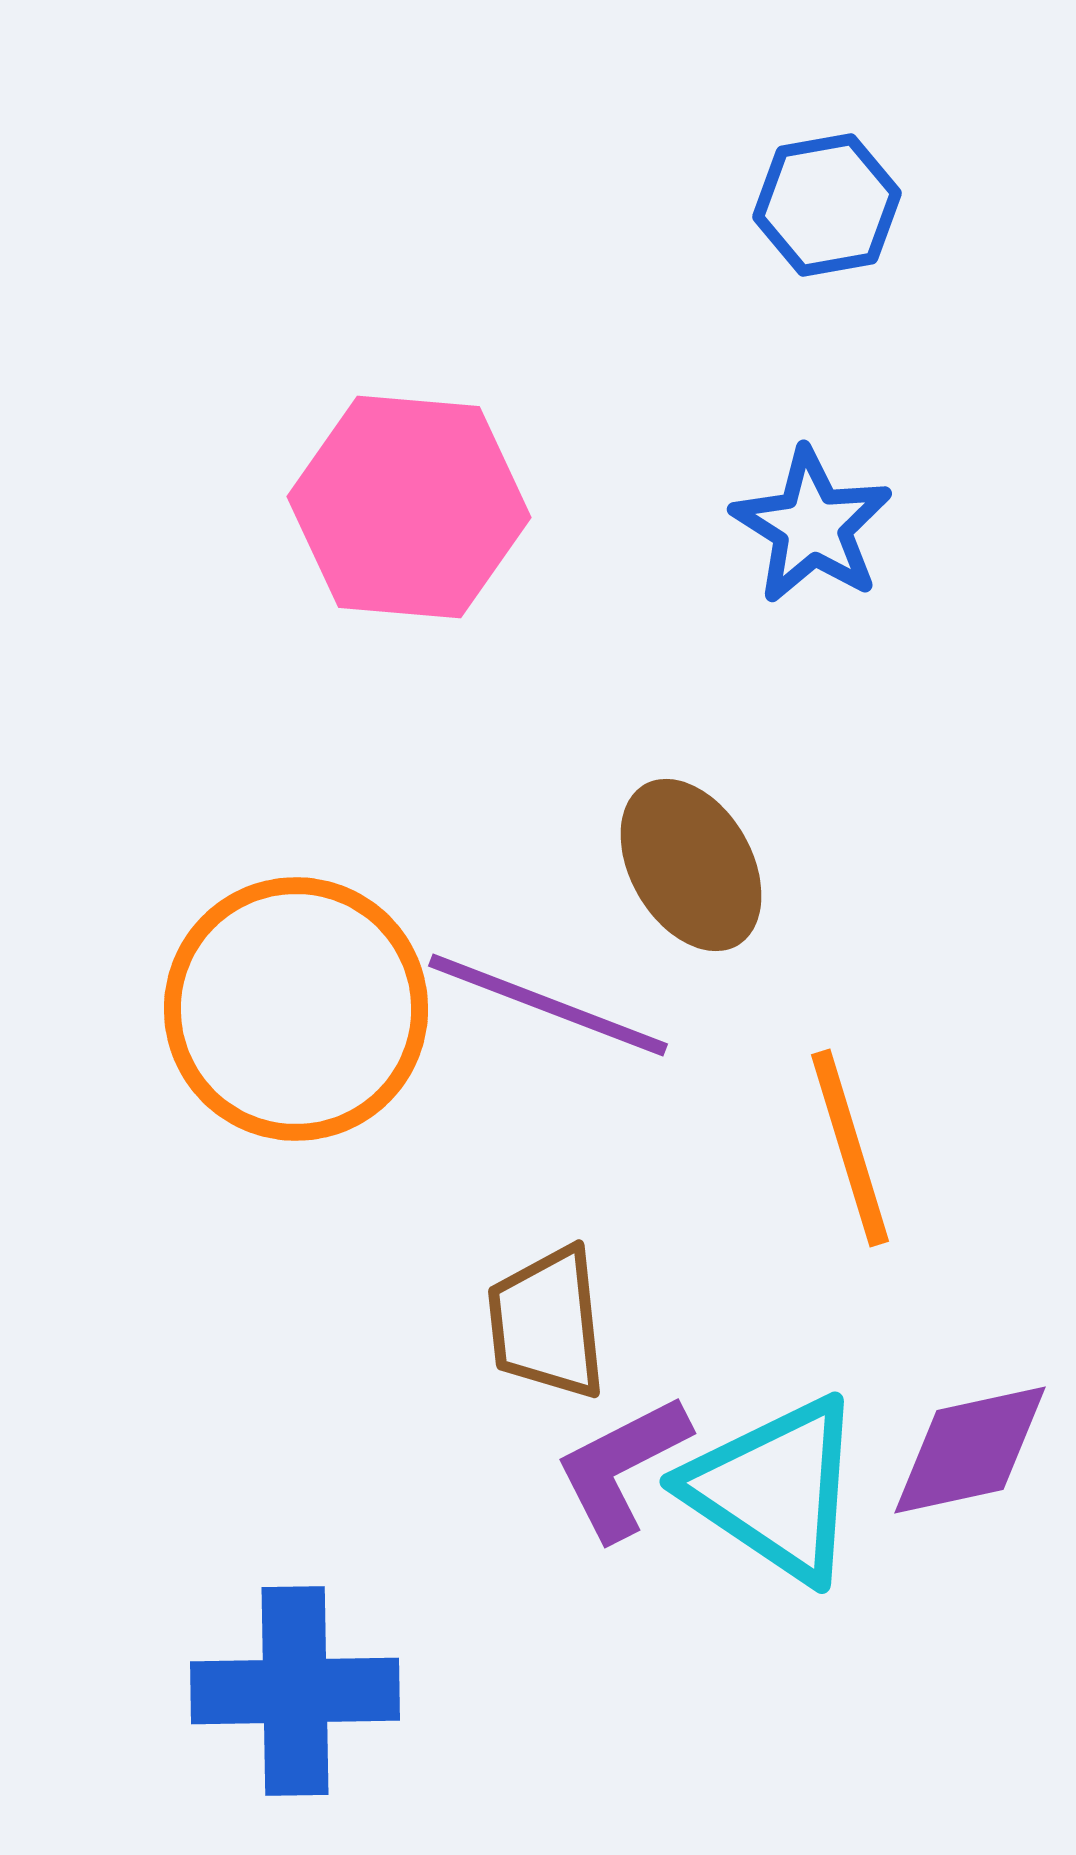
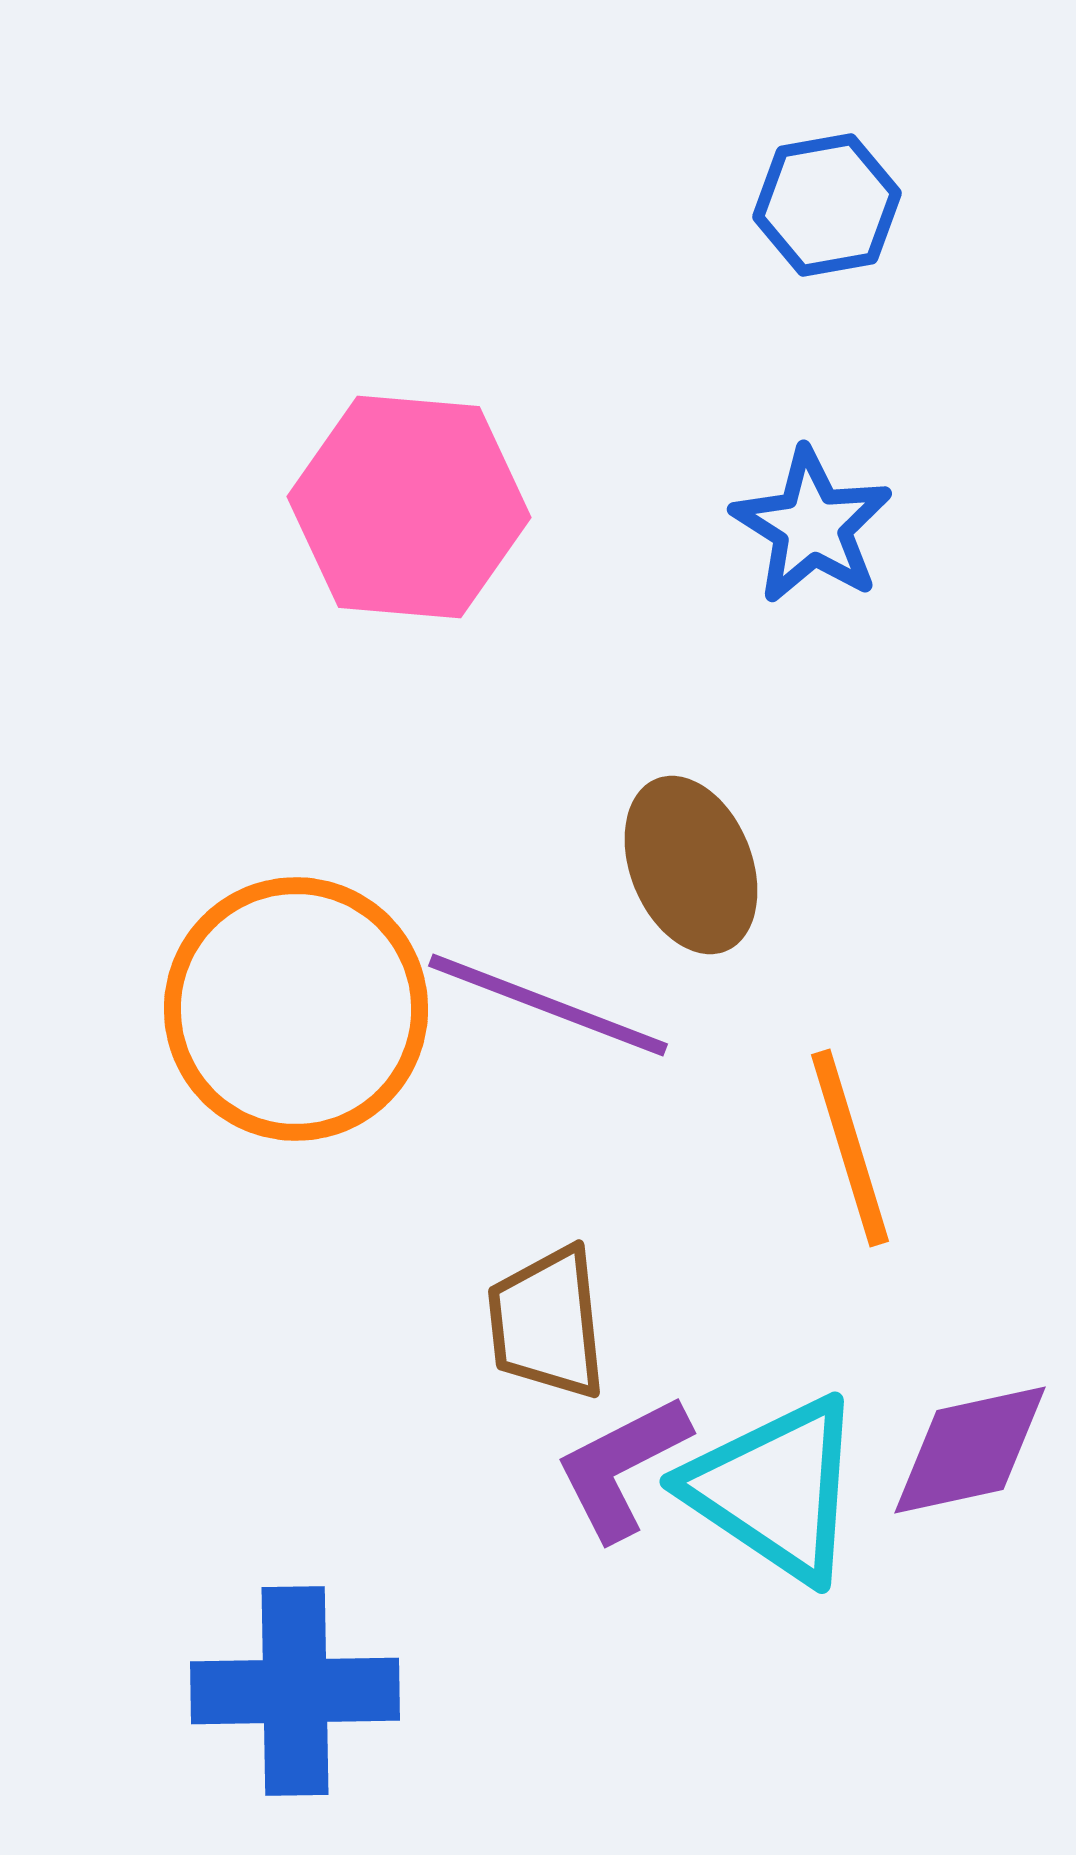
brown ellipse: rotated 8 degrees clockwise
